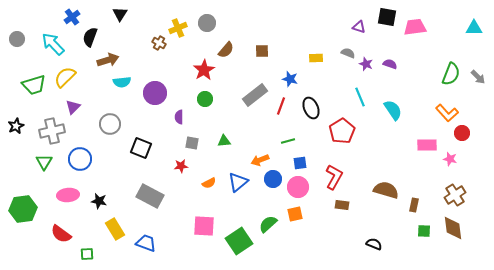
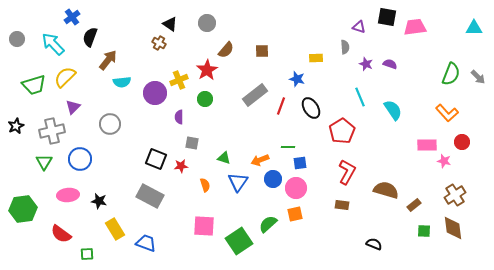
black triangle at (120, 14): moved 50 px right, 10 px down; rotated 28 degrees counterclockwise
yellow cross at (178, 28): moved 1 px right, 52 px down
gray semicircle at (348, 53): moved 3 px left, 6 px up; rotated 64 degrees clockwise
brown arrow at (108, 60): rotated 35 degrees counterclockwise
red star at (204, 70): moved 3 px right
blue star at (290, 79): moved 7 px right
black ellipse at (311, 108): rotated 10 degrees counterclockwise
red circle at (462, 133): moved 9 px down
green triangle at (224, 141): moved 17 px down; rotated 24 degrees clockwise
green line at (288, 141): moved 6 px down; rotated 16 degrees clockwise
black square at (141, 148): moved 15 px right, 11 px down
pink star at (450, 159): moved 6 px left, 2 px down
red L-shape at (334, 177): moved 13 px right, 5 px up
blue triangle at (238, 182): rotated 15 degrees counterclockwise
orange semicircle at (209, 183): moved 4 px left, 2 px down; rotated 80 degrees counterclockwise
pink circle at (298, 187): moved 2 px left, 1 px down
brown rectangle at (414, 205): rotated 40 degrees clockwise
